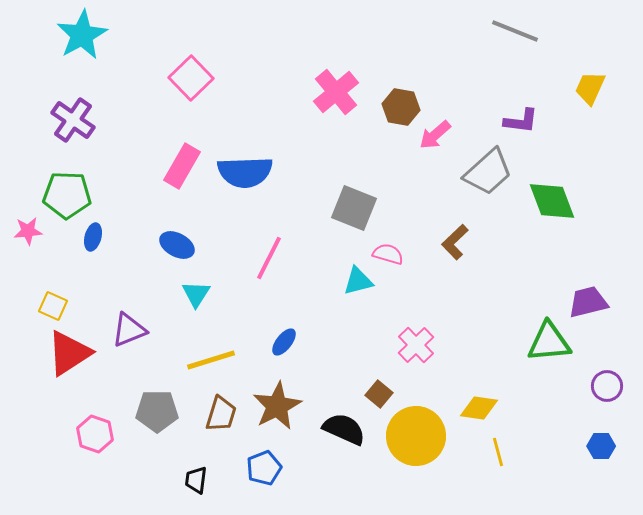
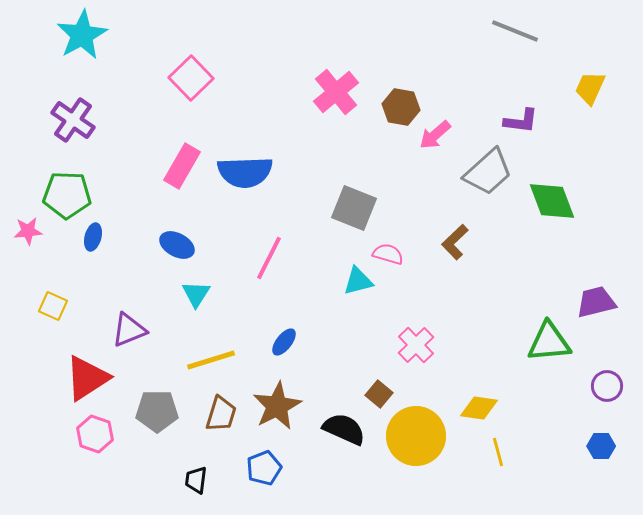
purple trapezoid at (588, 302): moved 8 px right
red triangle at (69, 353): moved 18 px right, 25 px down
